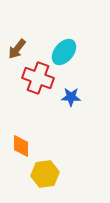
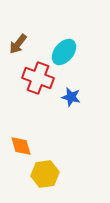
brown arrow: moved 1 px right, 5 px up
blue star: rotated 12 degrees clockwise
orange diamond: rotated 15 degrees counterclockwise
